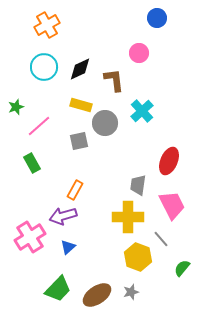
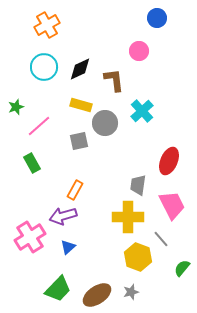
pink circle: moved 2 px up
